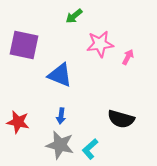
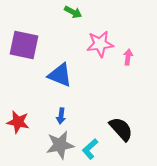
green arrow: moved 1 px left, 4 px up; rotated 114 degrees counterclockwise
pink arrow: rotated 21 degrees counterclockwise
black semicircle: moved 10 px down; rotated 148 degrees counterclockwise
gray star: rotated 24 degrees counterclockwise
